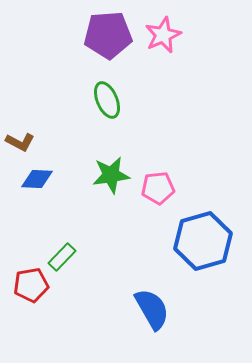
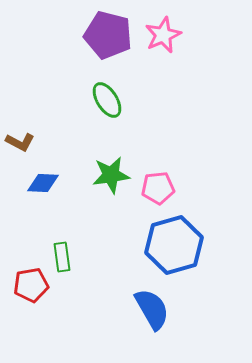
purple pentagon: rotated 18 degrees clockwise
green ellipse: rotated 9 degrees counterclockwise
blue diamond: moved 6 px right, 4 px down
blue hexagon: moved 29 px left, 4 px down
green rectangle: rotated 52 degrees counterclockwise
